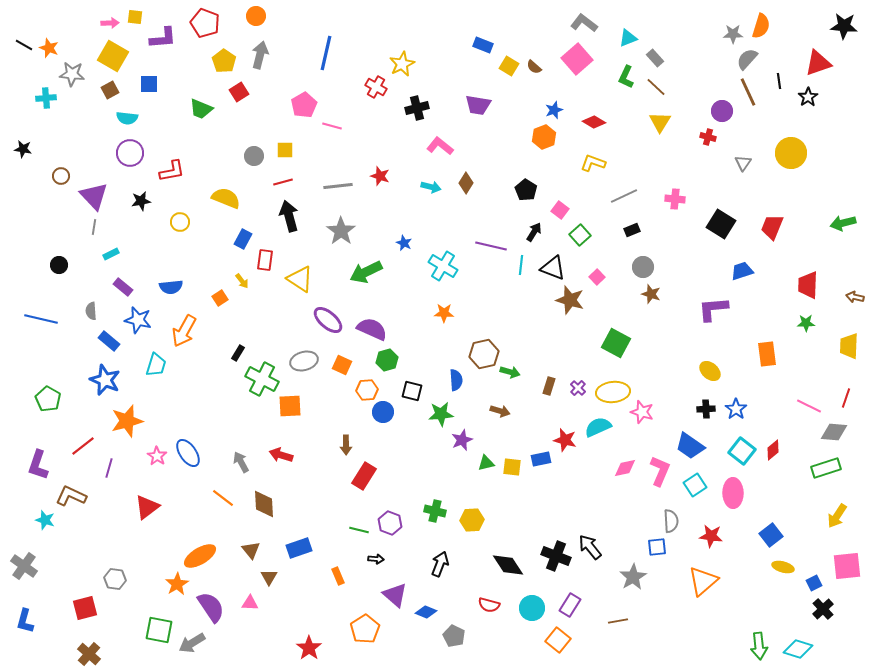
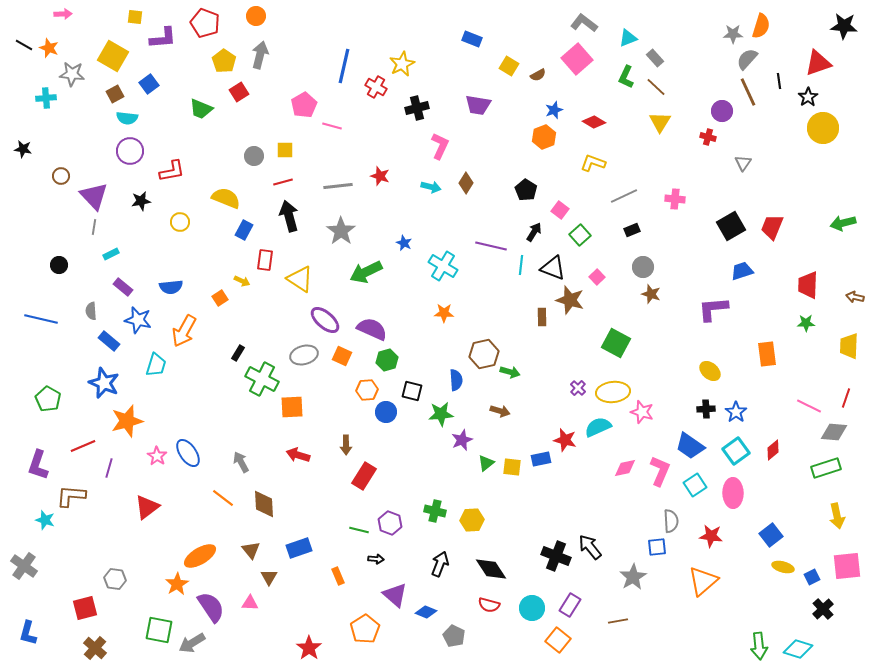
pink arrow at (110, 23): moved 47 px left, 9 px up
blue rectangle at (483, 45): moved 11 px left, 6 px up
blue line at (326, 53): moved 18 px right, 13 px down
brown semicircle at (534, 67): moved 4 px right, 8 px down; rotated 70 degrees counterclockwise
blue square at (149, 84): rotated 36 degrees counterclockwise
brown square at (110, 90): moved 5 px right, 4 px down
pink L-shape at (440, 146): rotated 76 degrees clockwise
purple circle at (130, 153): moved 2 px up
yellow circle at (791, 153): moved 32 px right, 25 px up
black square at (721, 224): moved 10 px right, 2 px down; rotated 28 degrees clockwise
blue rectangle at (243, 239): moved 1 px right, 9 px up
yellow arrow at (242, 281): rotated 28 degrees counterclockwise
purple ellipse at (328, 320): moved 3 px left
gray ellipse at (304, 361): moved 6 px up
orange square at (342, 365): moved 9 px up
blue star at (105, 380): moved 1 px left, 3 px down
brown rectangle at (549, 386): moved 7 px left, 69 px up; rotated 18 degrees counterclockwise
orange square at (290, 406): moved 2 px right, 1 px down
blue star at (736, 409): moved 3 px down
blue circle at (383, 412): moved 3 px right
red line at (83, 446): rotated 15 degrees clockwise
cyan square at (742, 451): moved 6 px left; rotated 16 degrees clockwise
red arrow at (281, 455): moved 17 px right
green triangle at (486, 463): rotated 24 degrees counterclockwise
brown L-shape at (71, 496): rotated 20 degrees counterclockwise
yellow arrow at (837, 516): rotated 45 degrees counterclockwise
black diamond at (508, 565): moved 17 px left, 4 px down
blue square at (814, 583): moved 2 px left, 6 px up
blue L-shape at (25, 621): moved 3 px right, 12 px down
brown cross at (89, 654): moved 6 px right, 6 px up
